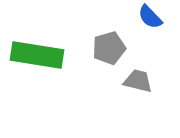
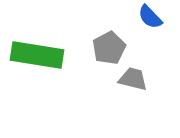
gray pentagon: rotated 12 degrees counterclockwise
gray trapezoid: moved 5 px left, 2 px up
